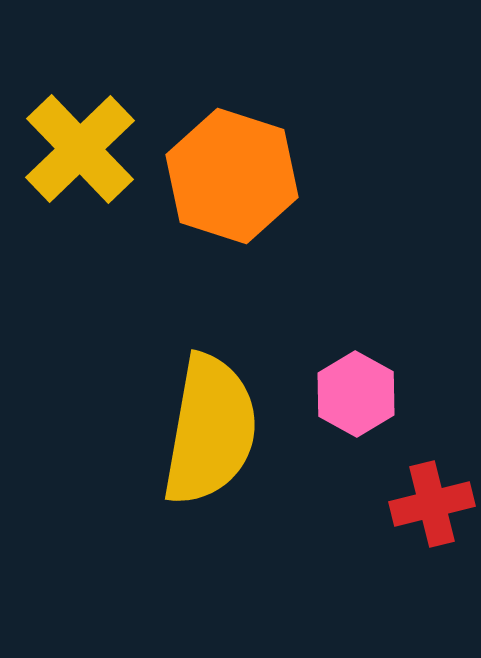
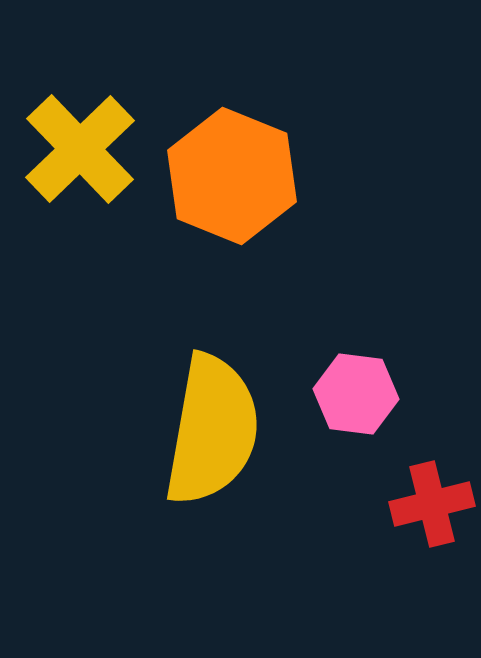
orange hexagon: rotated 4 degrees clockwise
pink hexagon: rotated 22 degrees counterclockwise
yellow semicircle: moved 2 px right
